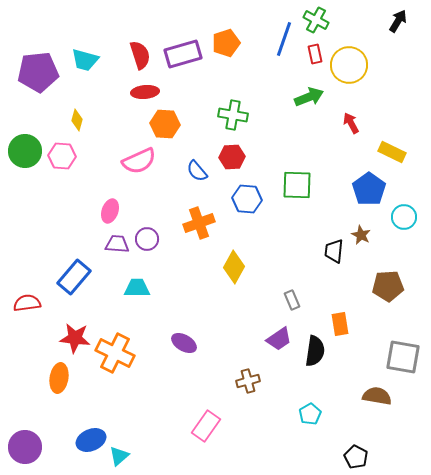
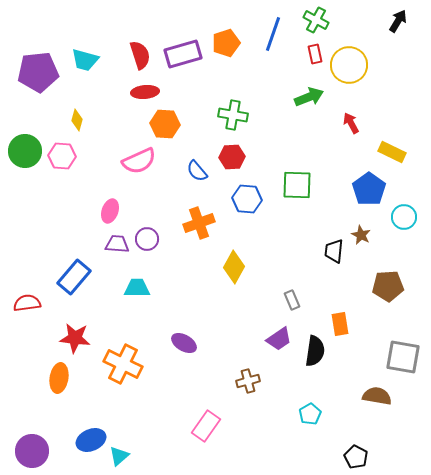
blue line at (284, 39): moved 11 px left, 5 px up
orange cross at (115, 353): moved 8 px right, 11 px down
purple circle at (25, 447): moved 7 px right, 4 px down
